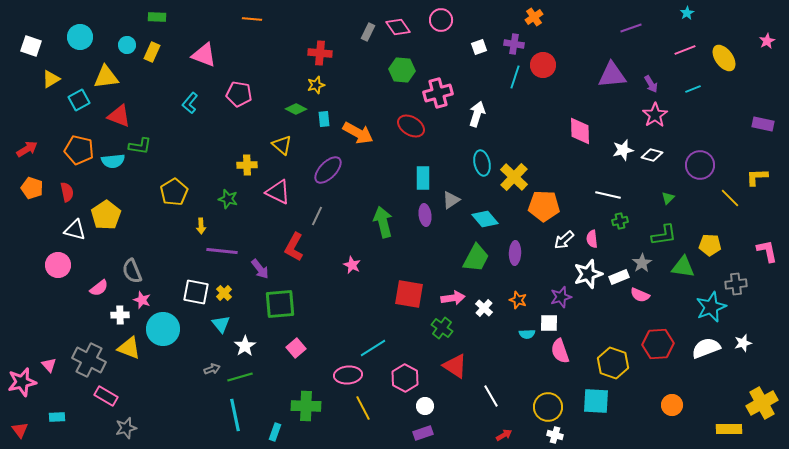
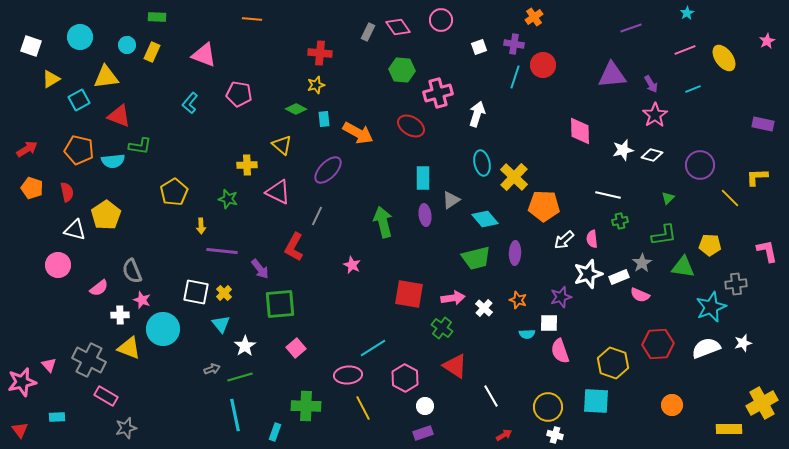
green trapezoid at (476, 258): rotated 48 degrees clockwise
